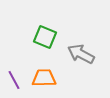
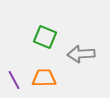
gray arrow: rotated 32 degrees counterclockwise
